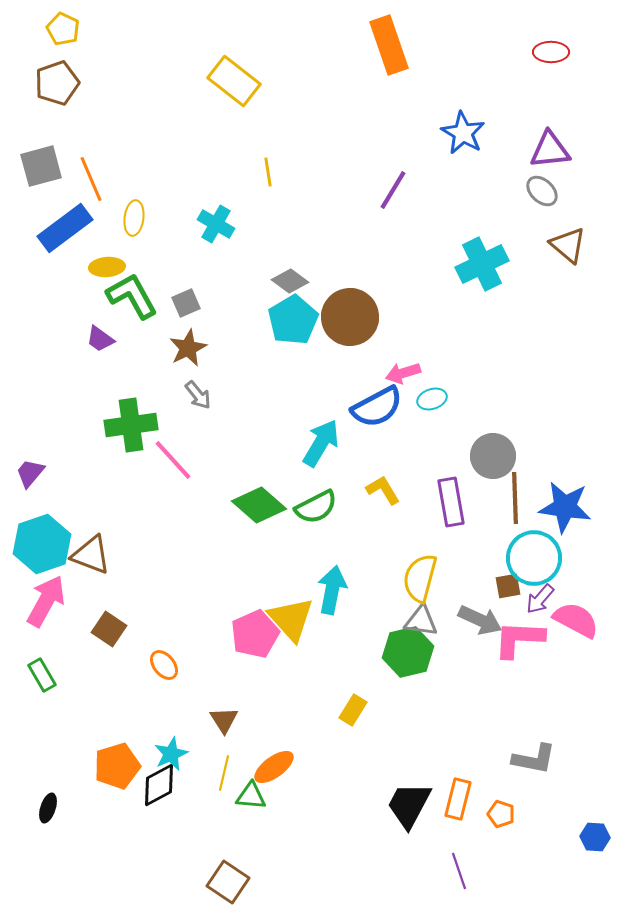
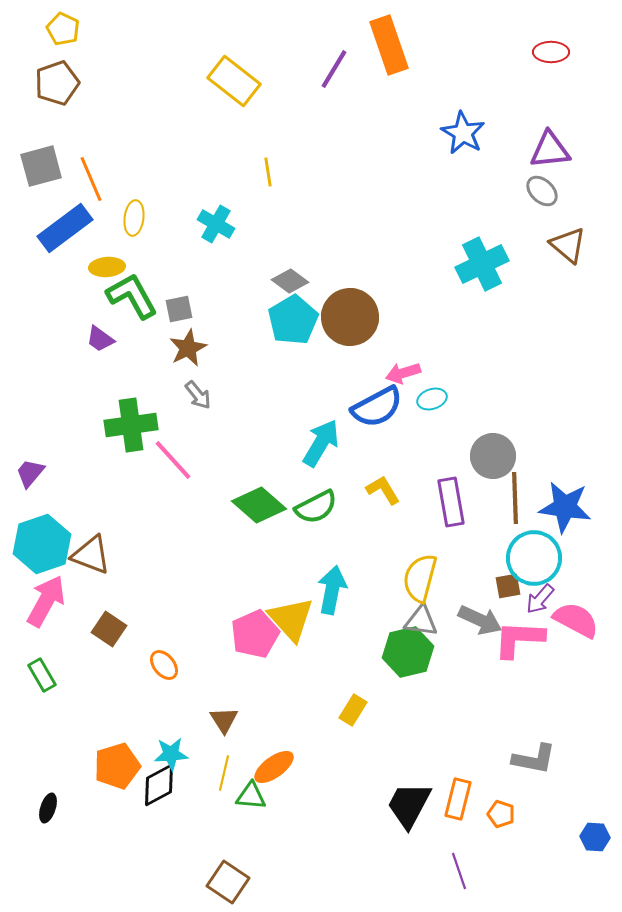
purple line at (393, 190): moved 59 px left, 121 px up
gray square at (186, 303): moved 7 px left, 6 px down; rotated 12 degrees clockwise
cyan star at (171, 754): rotated 20 degrees clockwise
